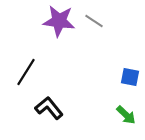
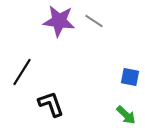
black line: moved 4 px left
black L-shape: moved 2 px right, 4 px up; rotated 20 degrees clockwise
